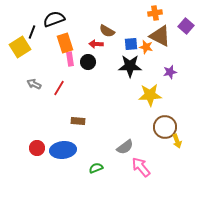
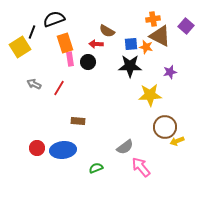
orange cross: moved 2 px left, 6 px down
yellow arrow: rotated 88 degrees clockwise
